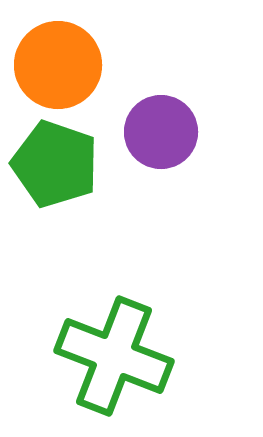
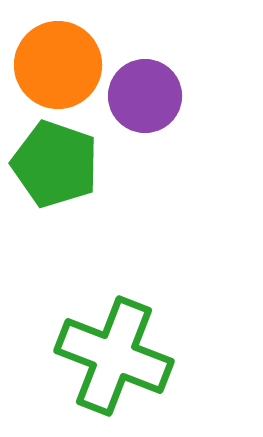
purple circle: moved 16 px left, 36 px up
